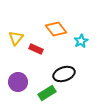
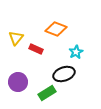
orange diamond: rotated 30 degrees counterclockwise
cyan star: moved 5 px left, 11 px down
